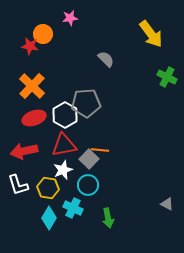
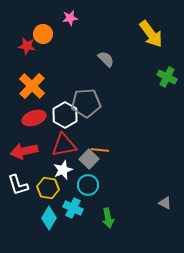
red star: moved 3 px left
gray triangle: moved 2 px left, 1 px up
